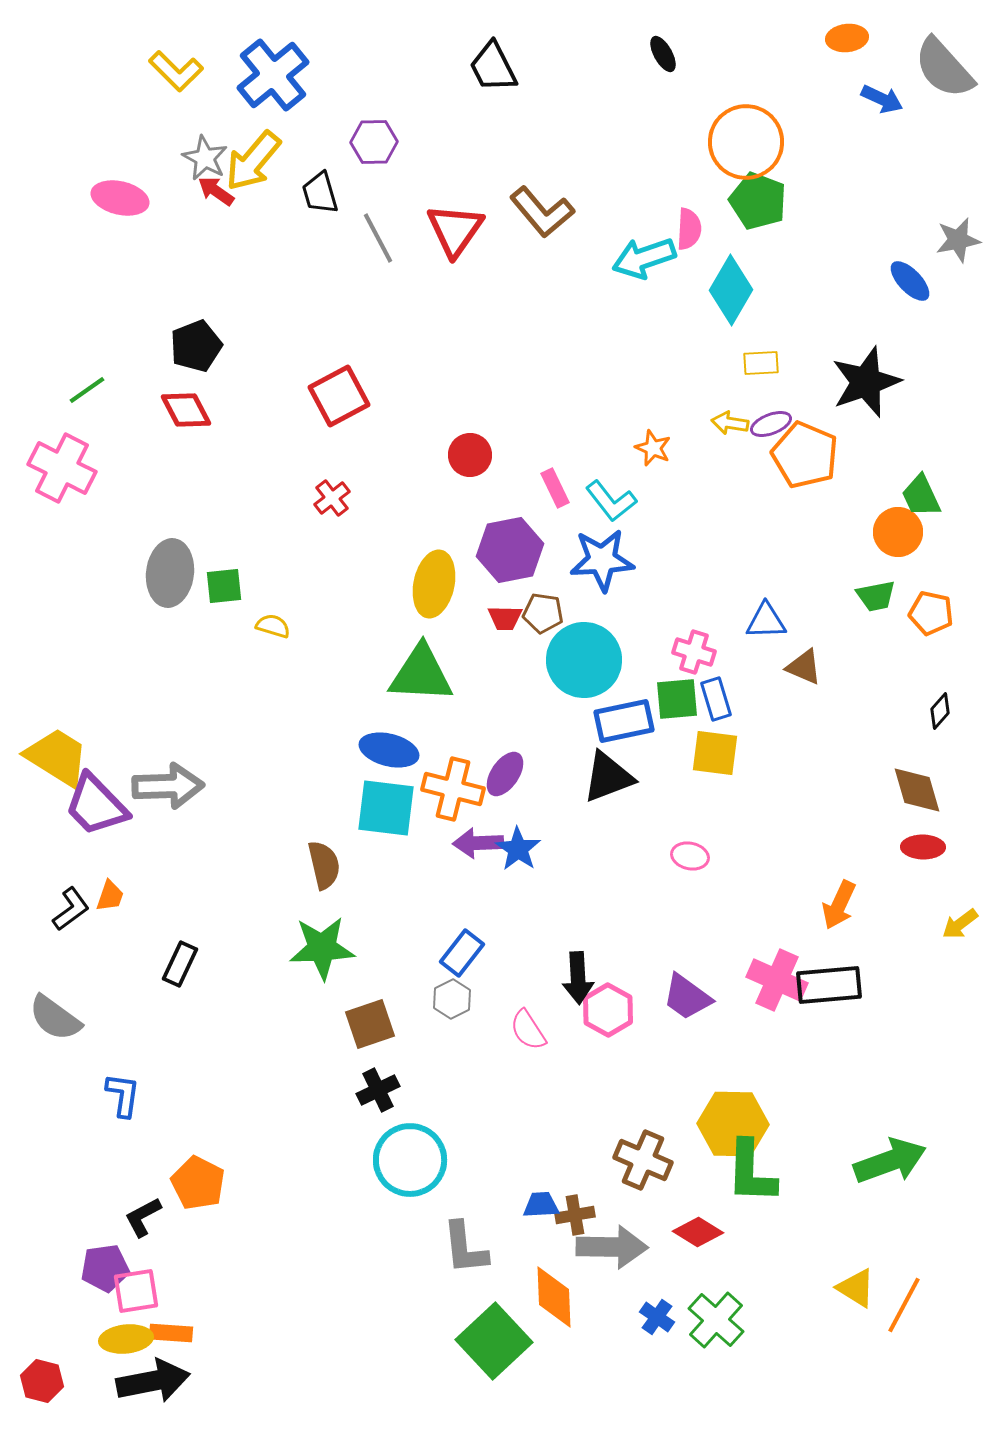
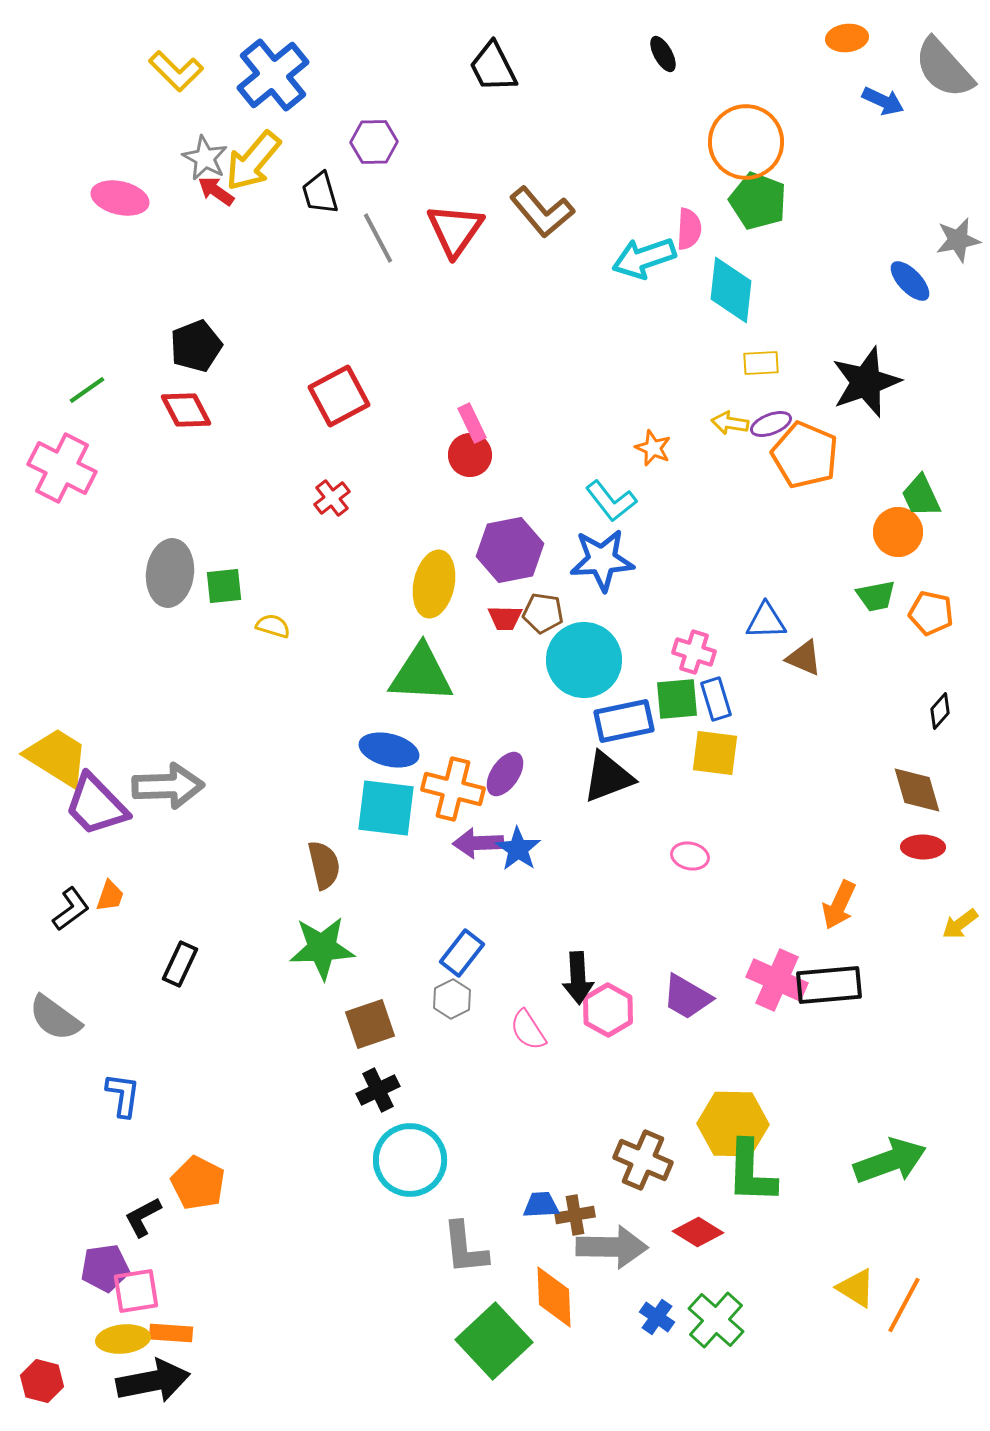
blue arrow at (882, 99): moved 1 px right, 2 px down
cyan diamond at (731, 290): rotated 24 degrees counterclockwise
pink rectangle at (555, 488): moved 83 px left, 65 px up
brown triangle at (804, 667): moved 9 px up
purple trapezoid at (687, 997): rotated 6 degrees counterclockwise
yellow ellipse at (126, 1339): moved 3 px left
